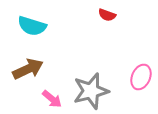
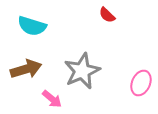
red semicircle: rotated 24 degrees clockwise
brown arrow: moved 2 px left; rotated 8 degrees clockwise
pink ellipse: moved 6 px down
gray star: moved 9 px left, 20 px up; rotated 9 degrees counterclockwise
